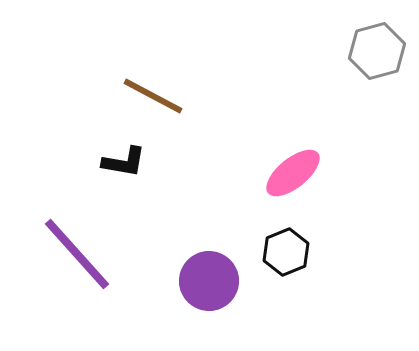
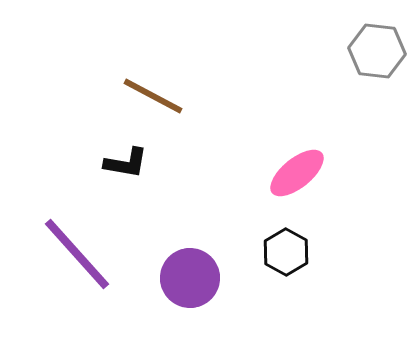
gray hexagon: rotated 22 degrees clockwise
black L-shape: moved 2 px right, 1 px down
pink ellipse: moved 4 px right
black hexagon: rotated 9 degrees counterclockwise
purple circle: moved 19 px left, 3 px up
